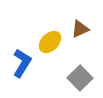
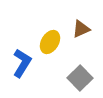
brown triangle: moved 1 px right
yellow ellipse: rotated 15 degrees counterclockwise
